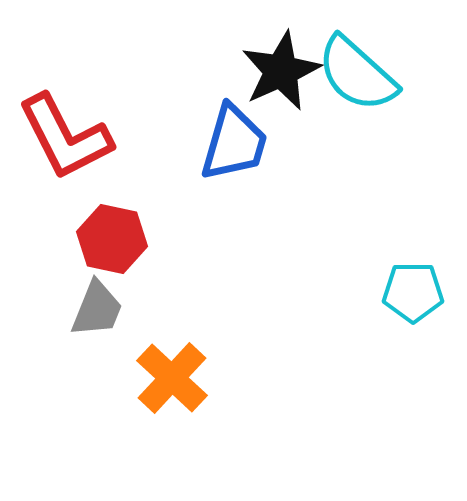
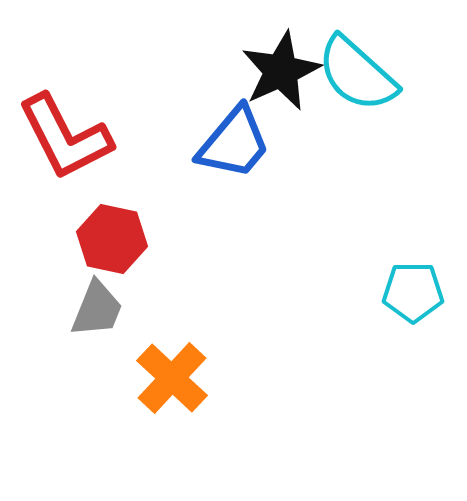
blue trapezoid: rotated 24 degrees clockwise
